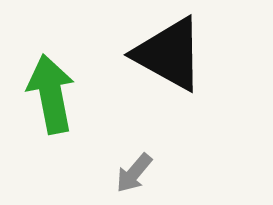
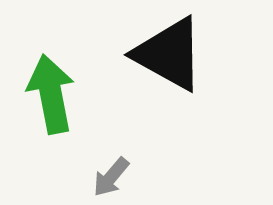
gray arrow: moved 23 px left, 4 px down
